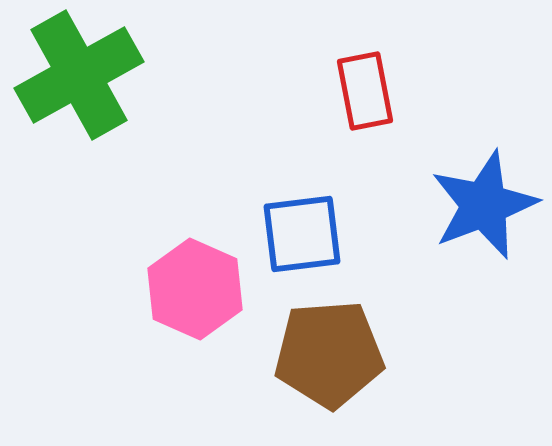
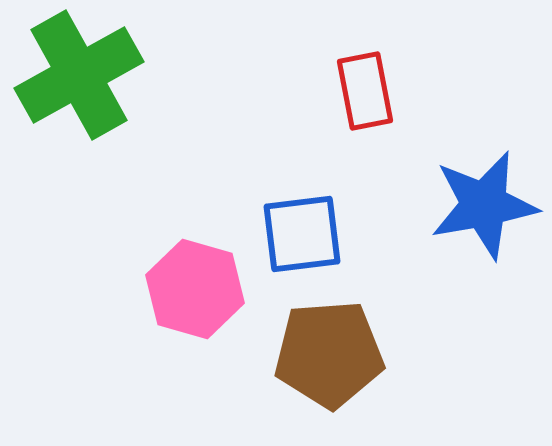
blue star: rotated 11 degrees clockwise
pink hexagon: rotated 8 degrees counterclockwise
